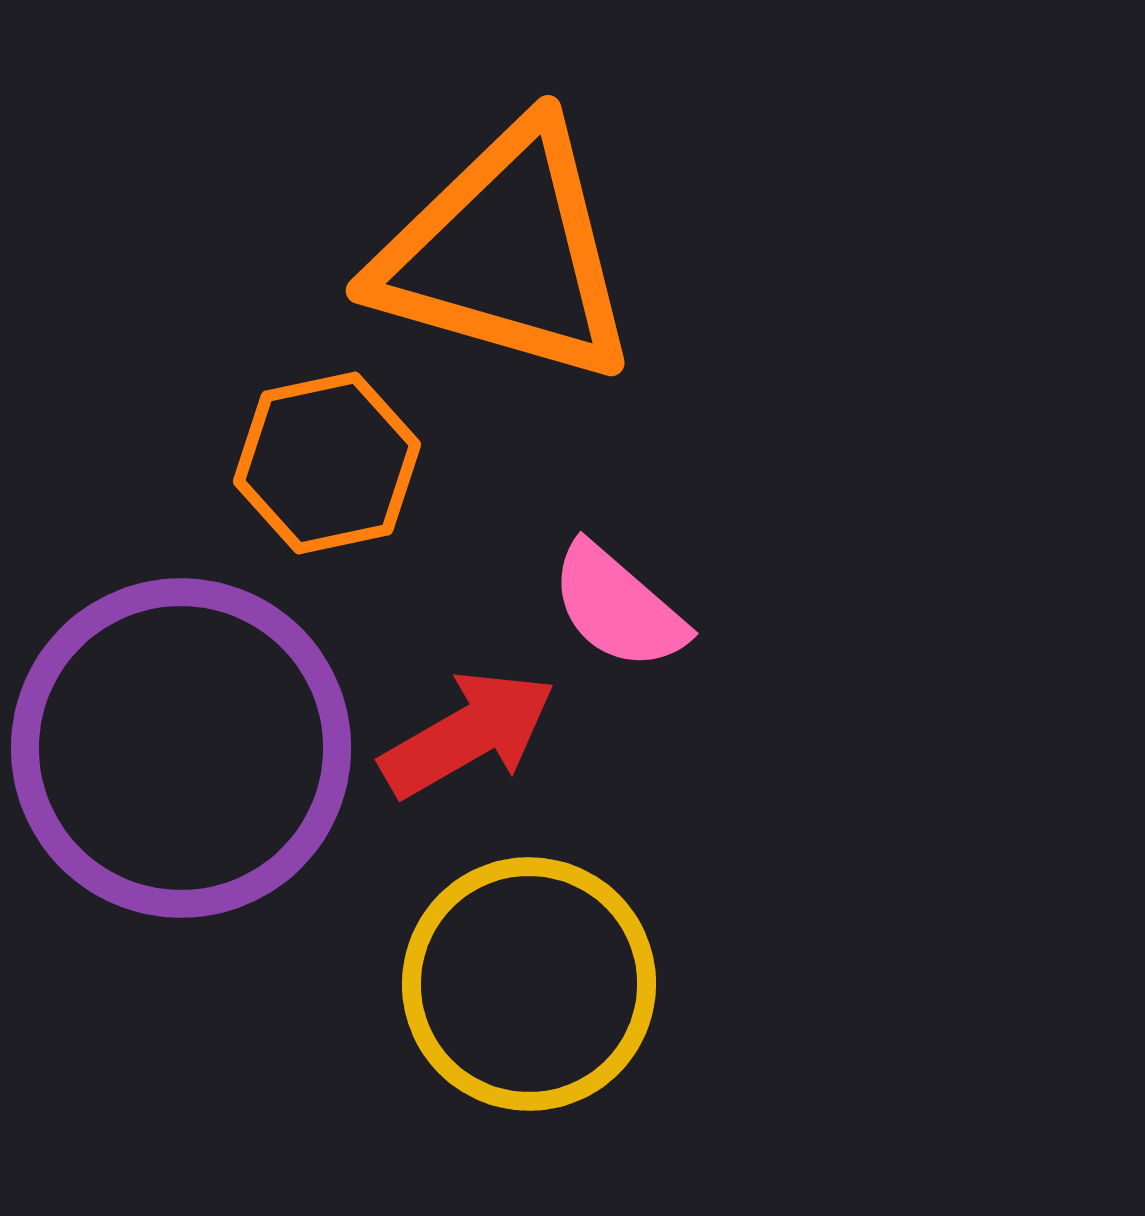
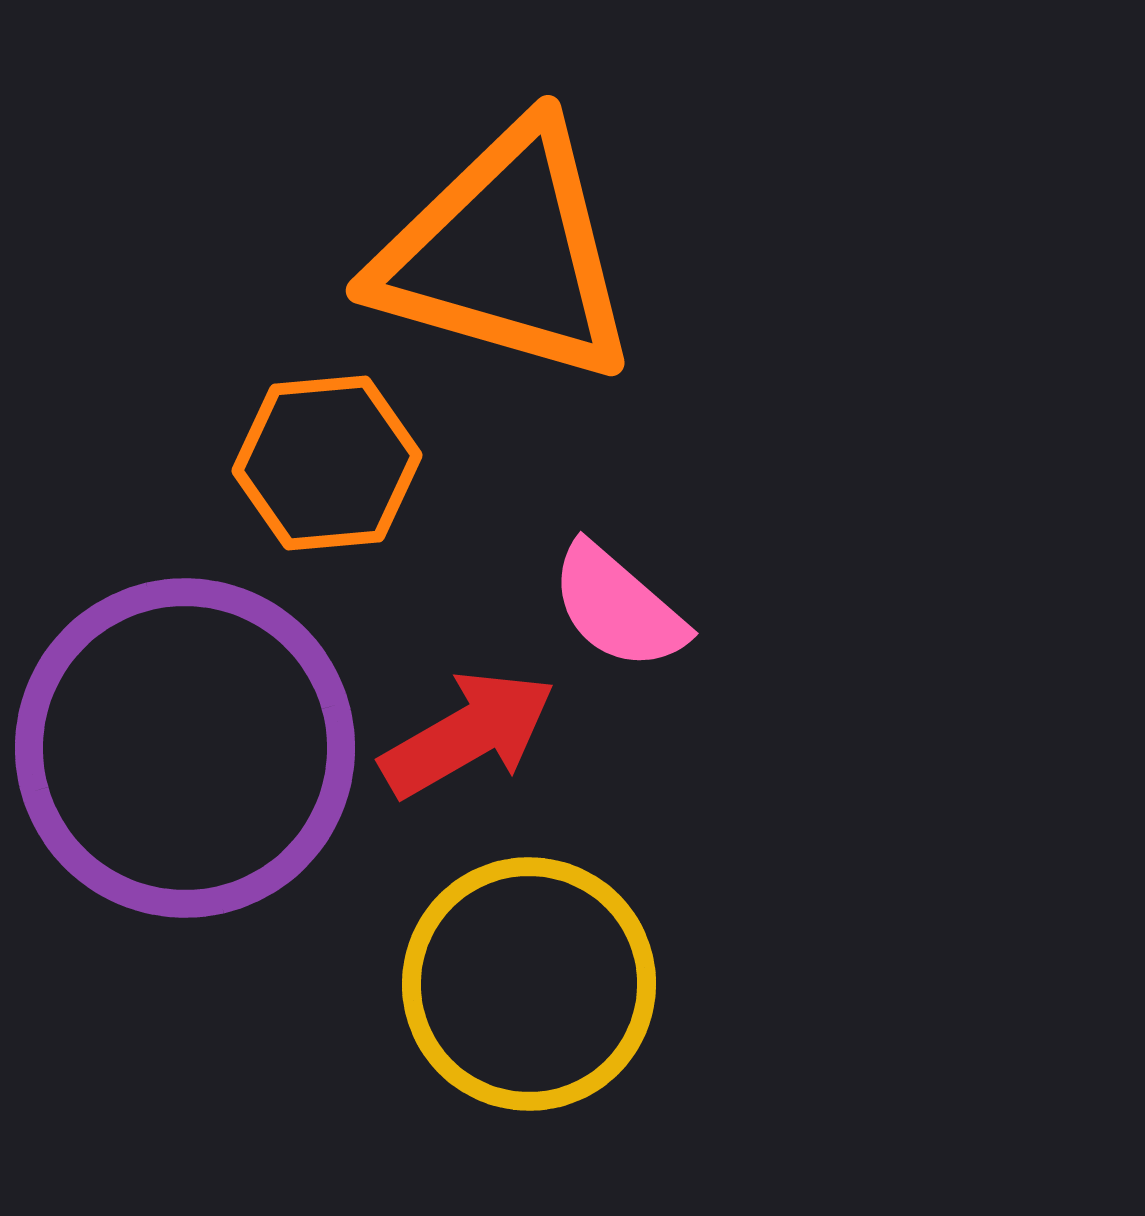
orange hexagon: rotated 7 degrees clockwise
purple circle: moved 4 px right
